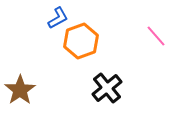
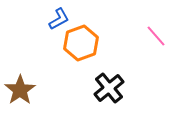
blue L-shape: moved 1 px right, 1 px down
orange hexagon: moved 2 px down
black cross: moved 2 px right
